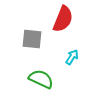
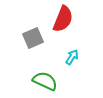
gray square: moved 1 px right, 1 px up; rotated 30 degrees counterclockwise
green semicircle: moved 4 px right, 2 px down
